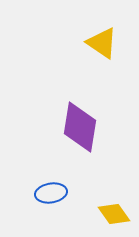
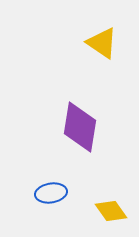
yellow diamond: moved 3 px left, 3 px up
